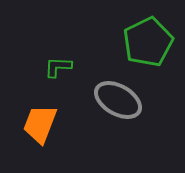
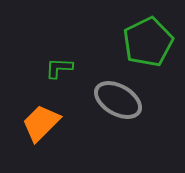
green L-shape: moved 1 px right, 1 px down
orange trapezoid: moved 1 px right, 1 px up; rotated 24 degrees clockwise
